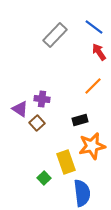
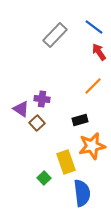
purple triangle: moved 1 px right
